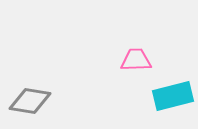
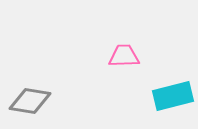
pink trapezoid: moved 12 px left, 4 px up
